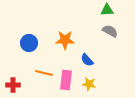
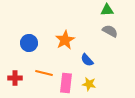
orange star: rotated 30 degrees counterclockwise
pink rectangle: moved 3 px down
red cross: moved 2 px right, 7 px up
